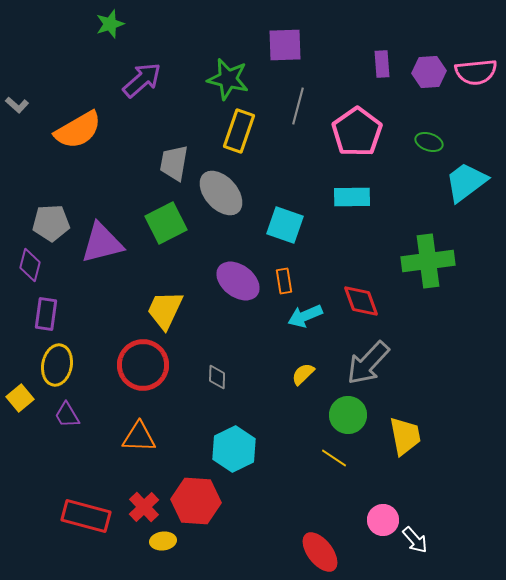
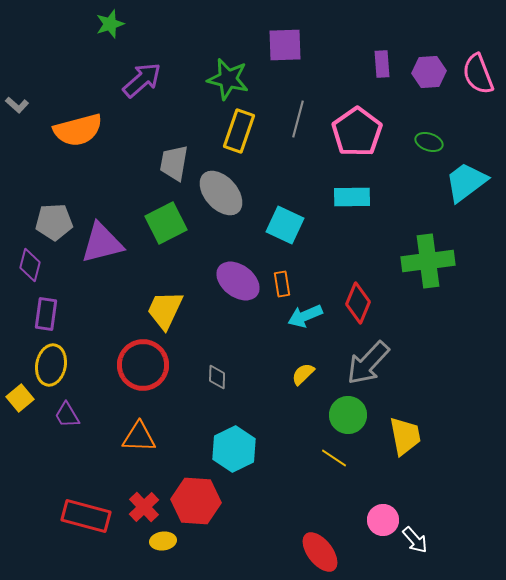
pink semicircle at (476, 72): moved 2 px right, 2 px down; rotated 75 degrees clockwise
gray line at (298, 106): moved 13 px down
orange semicircle at (78, 130): rotated 15 degrees clockwise
gray pentagon at (51, 223): moved 3 px right, 1 px up
cyan square at (285, 225): rotated 6 degrees clockwise
orange rectangle at (284, 281): moved 2 px left, 3 px down
red diamond at (361, 301): moved 3 px left, 2 px down; rotated 42 degrees clockwise
yellow ellipse at (57, 365): moved 6 px left
